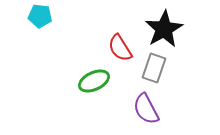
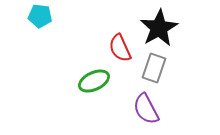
black star: moved 5 px left, 1 px up
red semicircle: rotated 8 degrees clockwise
